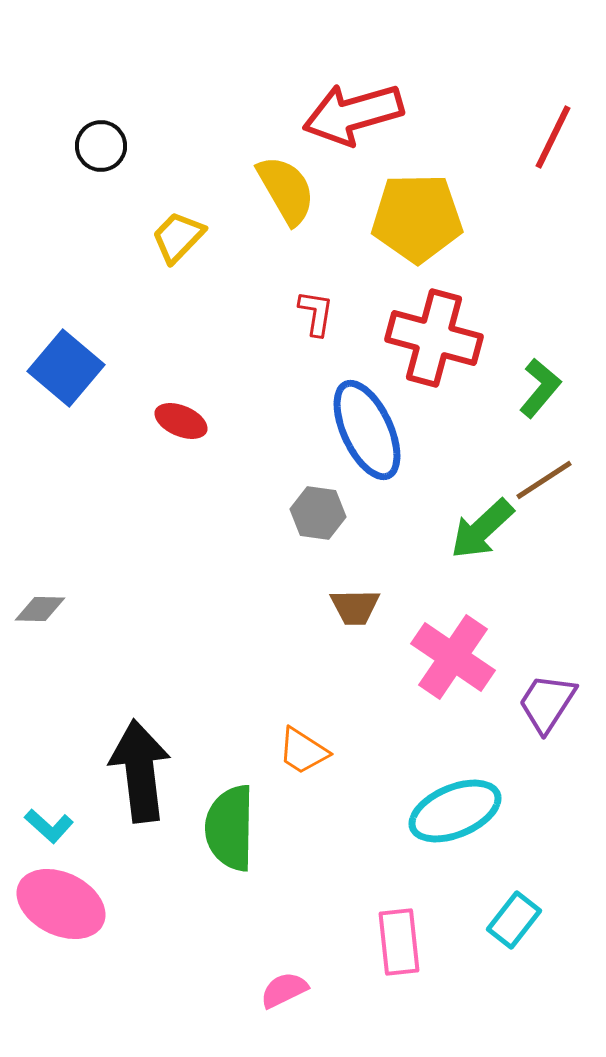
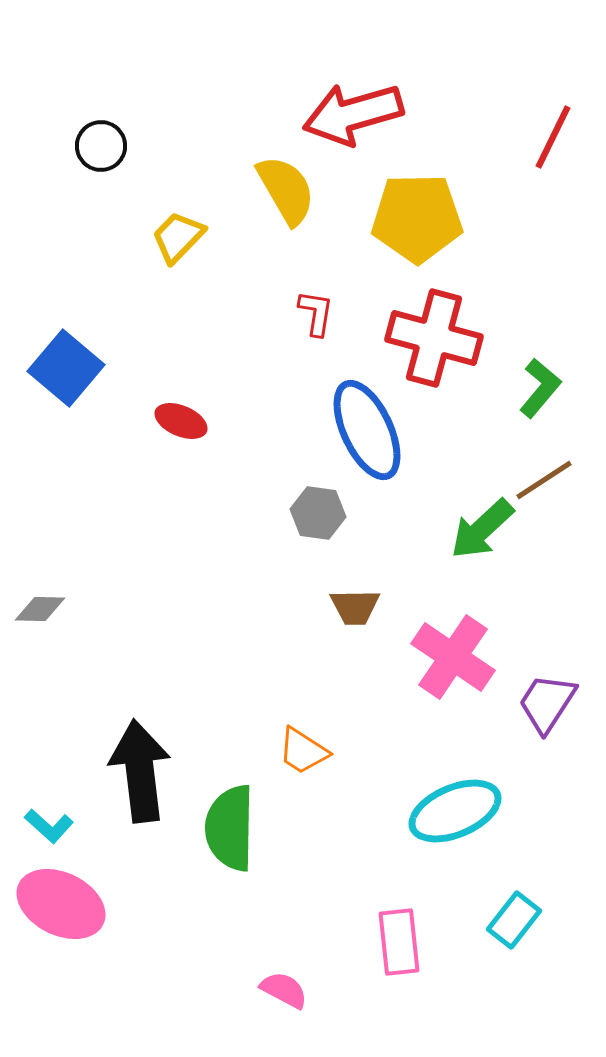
pink semicircle: rotated 54 degrees clockwise
